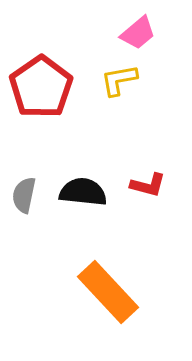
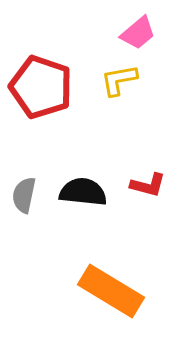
red pentagon: rotated 18 degrees counterclockwise
orange rectangle: moved 3 px right, 1 px up; rotated 16 degrees counterclockwise
